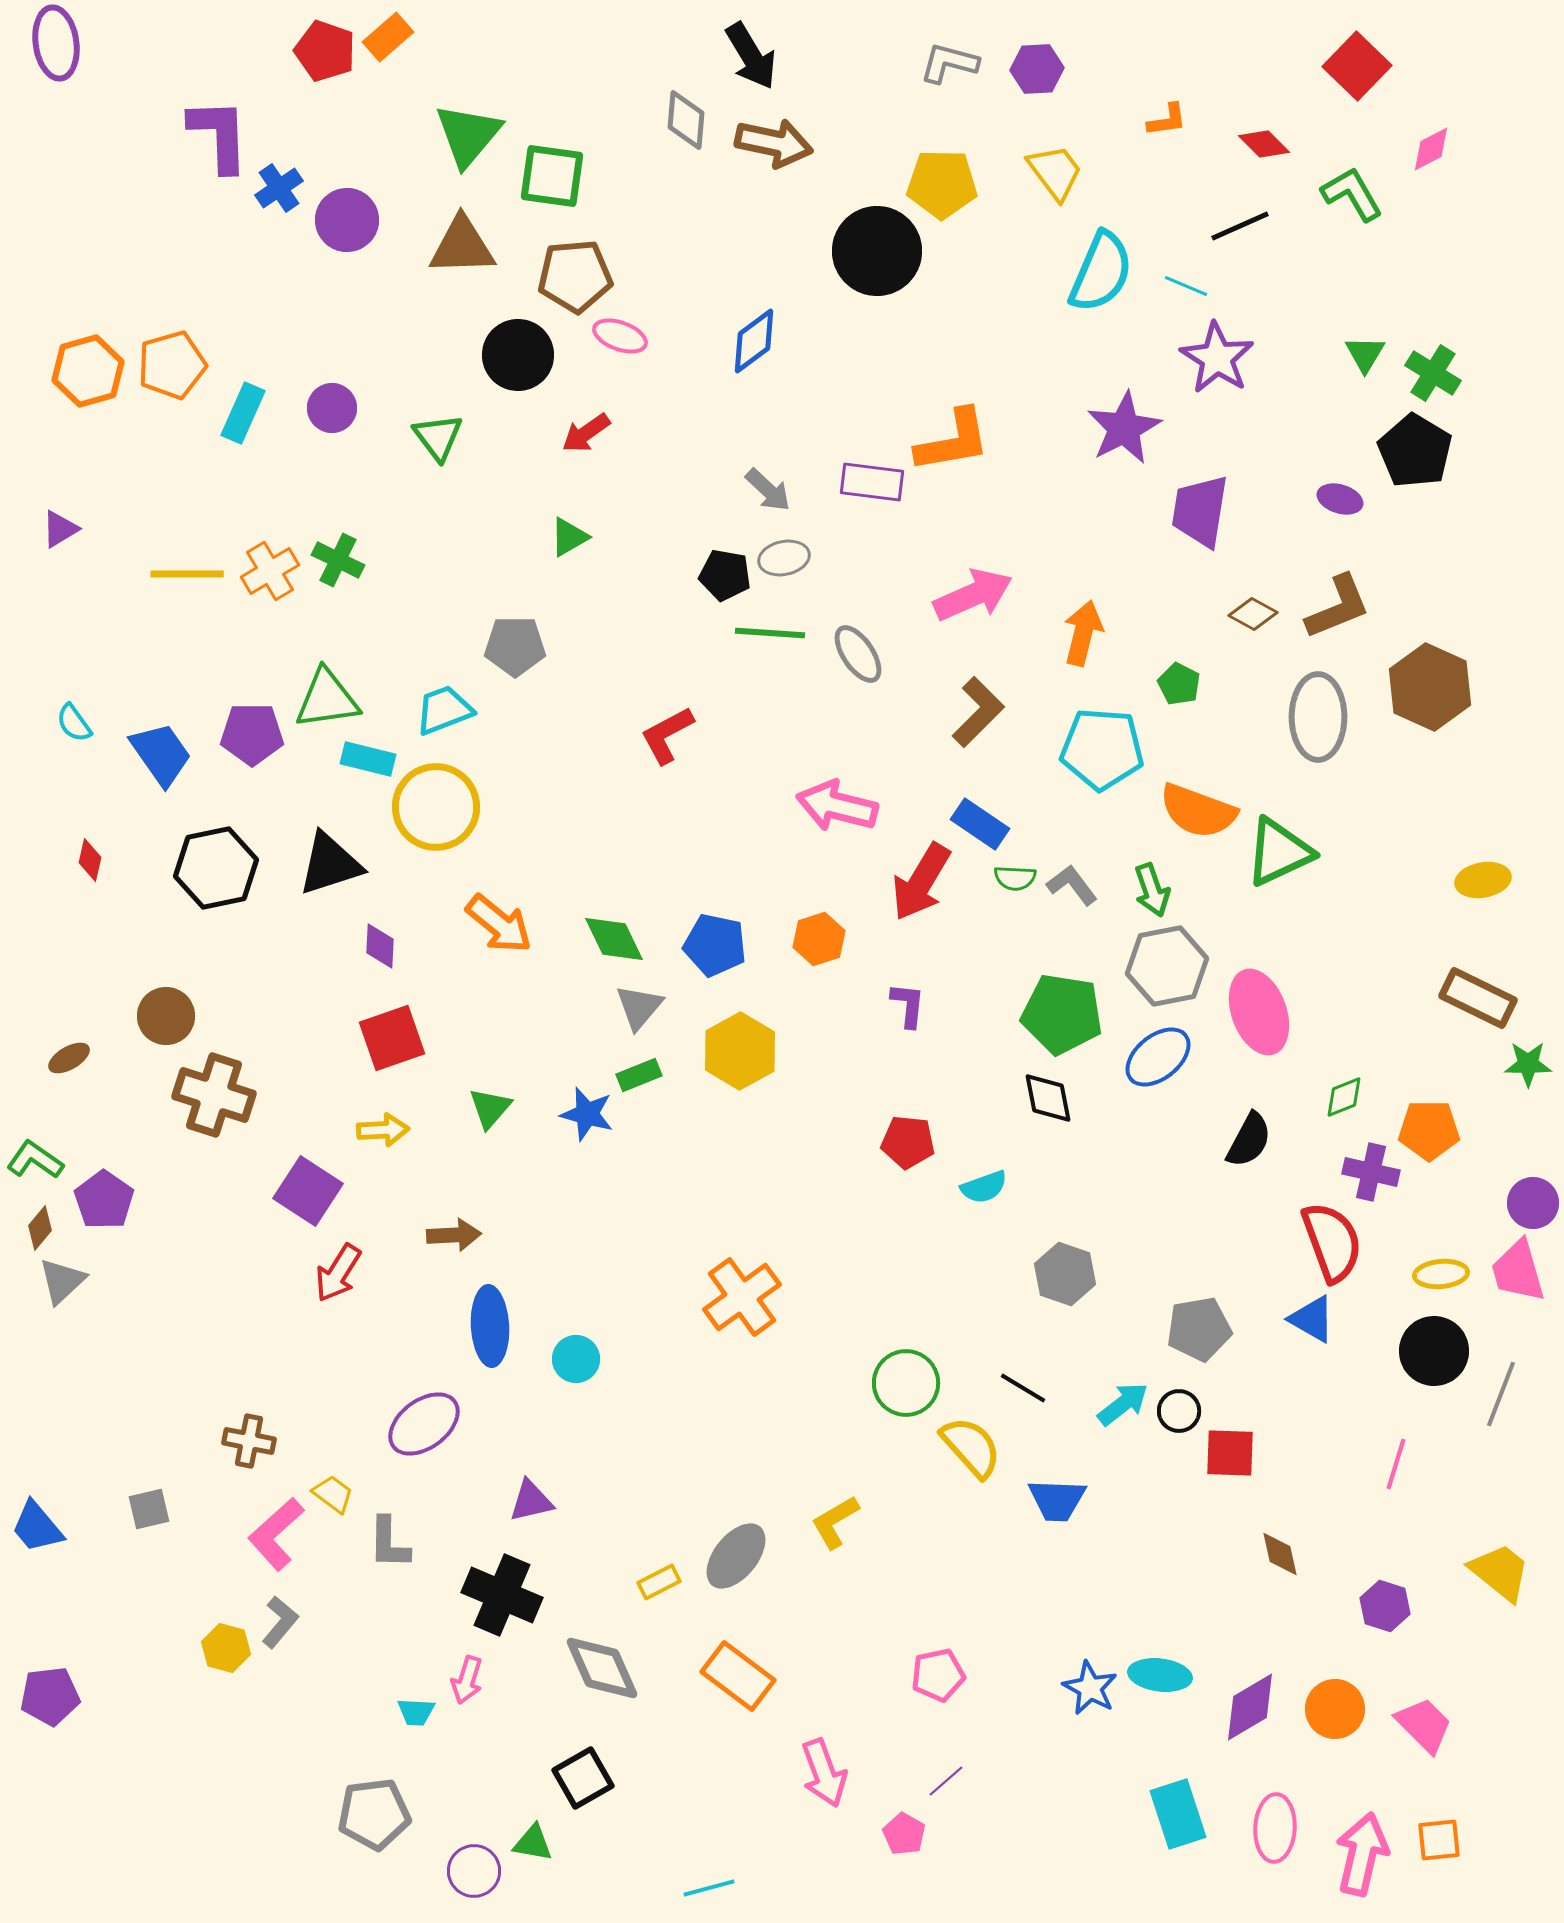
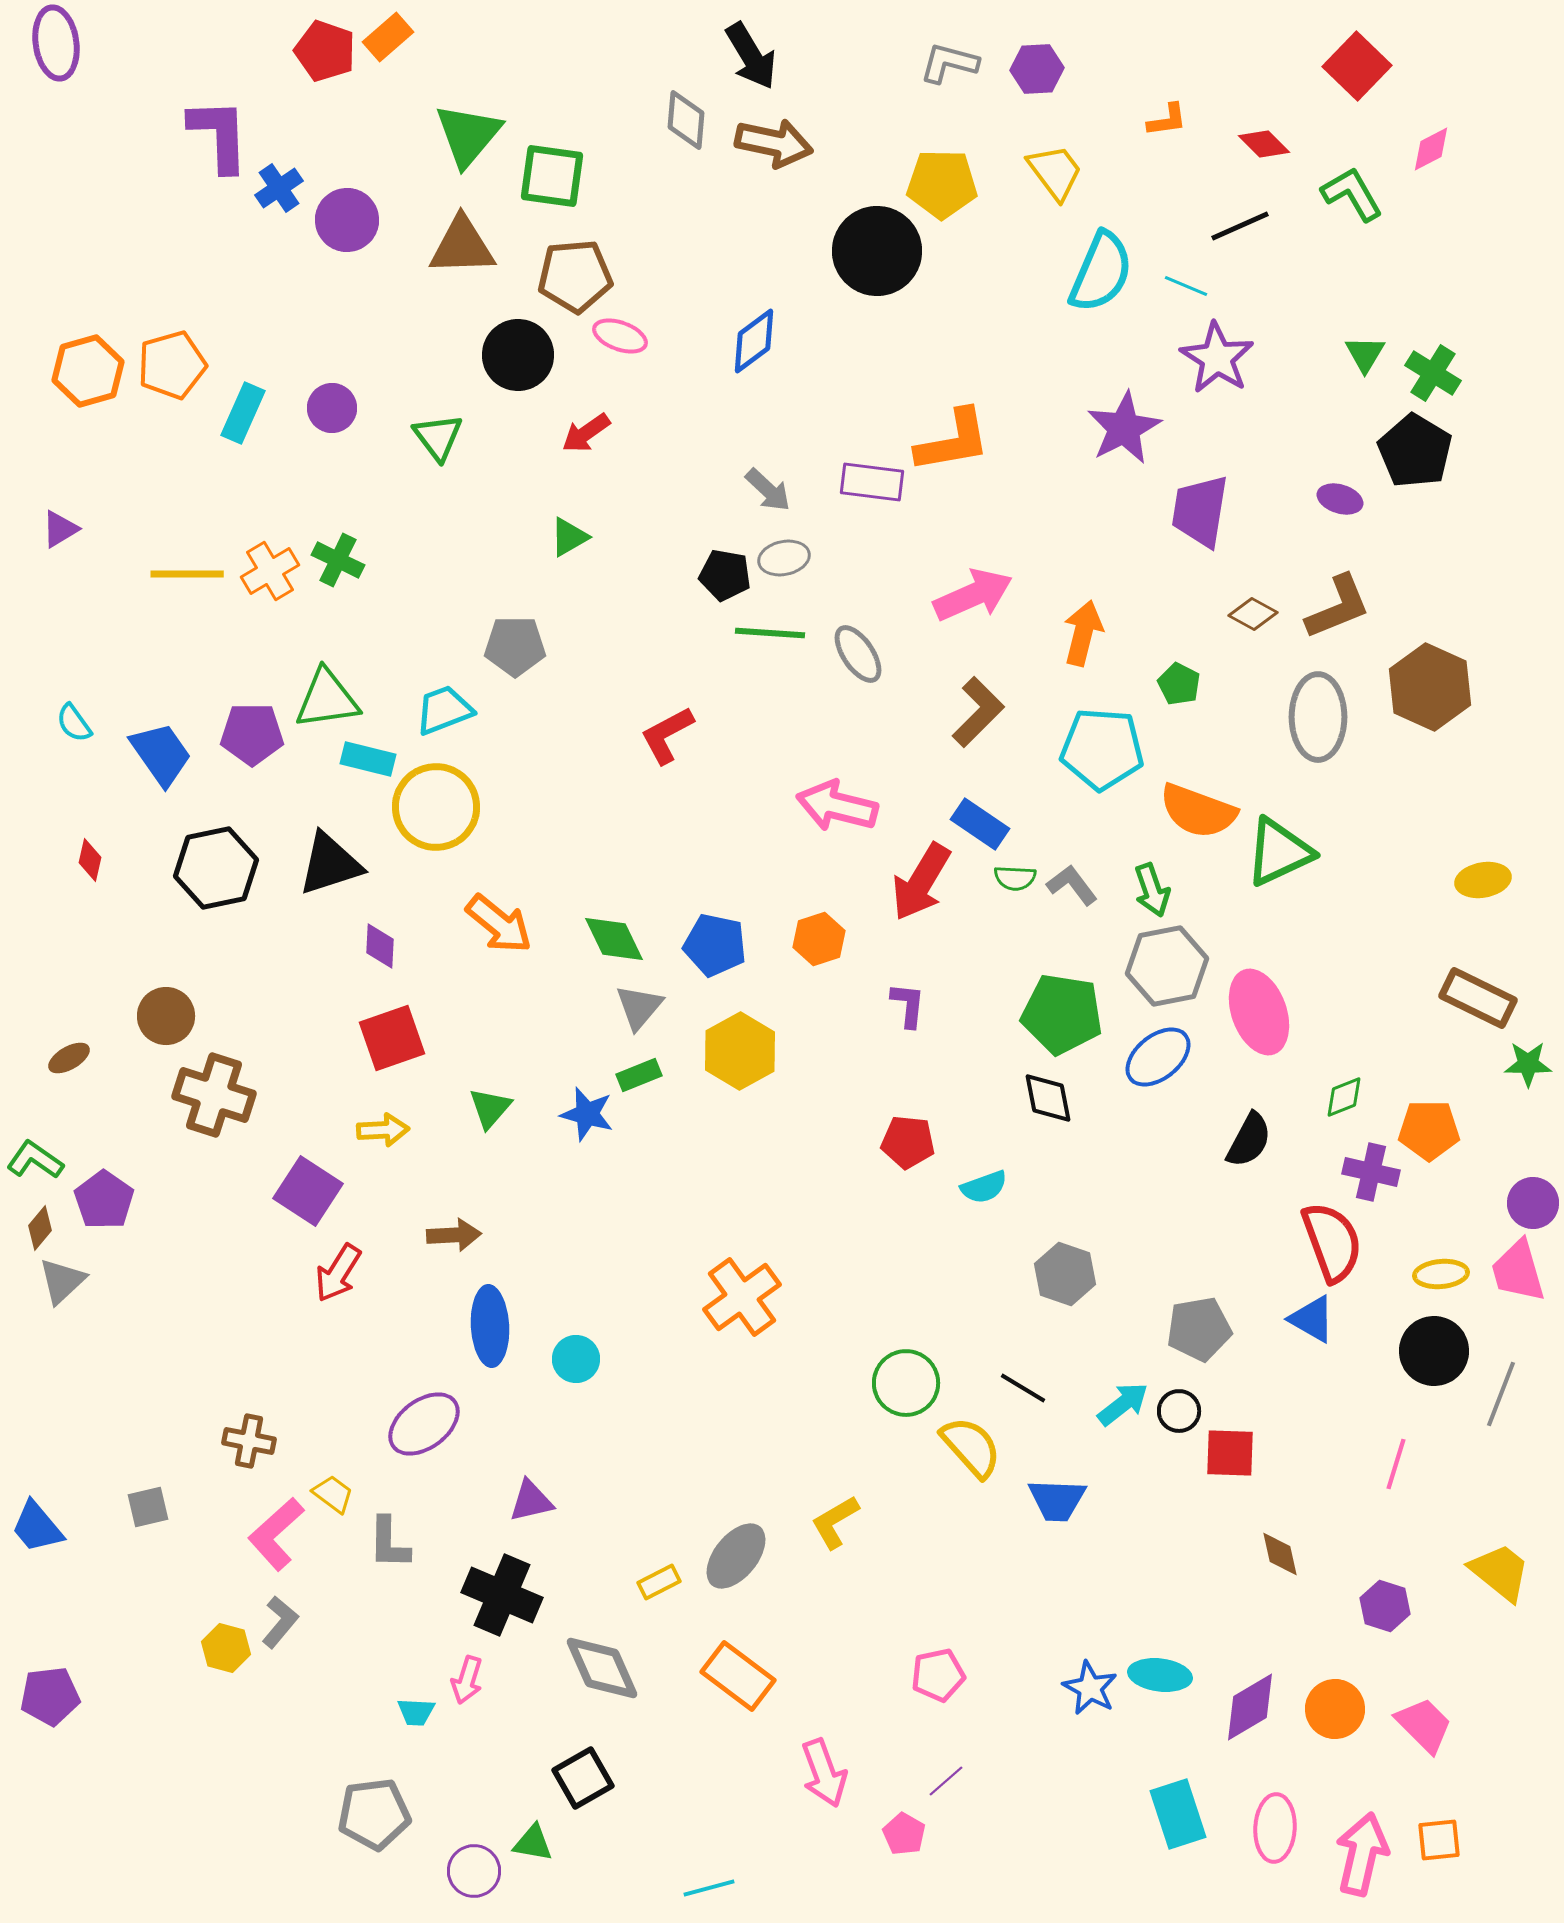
gray square at (149, 1509): moved 1 px left, 2 px up
